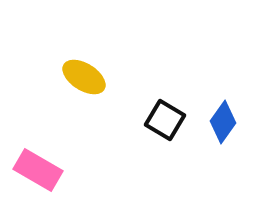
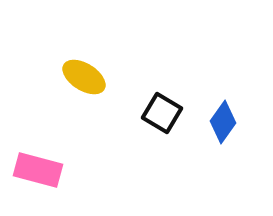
black square: moved 3 px left, 7 px up
pink rectangle: rotated 15 degrees counterclockwise
